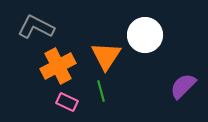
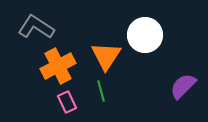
gray L-shape: rotated 6 degrees clockwise
pink rectangle: rotated 40 degrees clockwise
